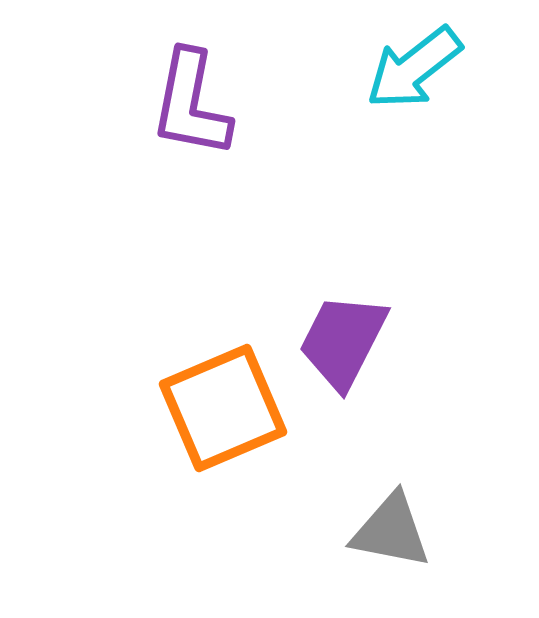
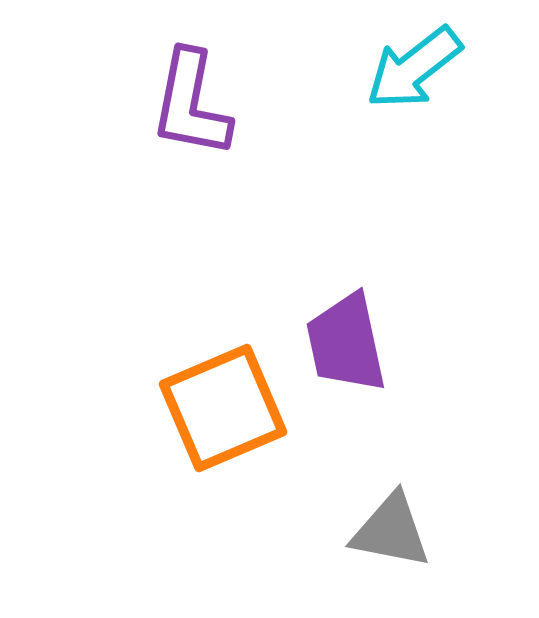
purple trapezoid: moved 3 px right, 2 px down; rotated 39 degrees counterclockwise
